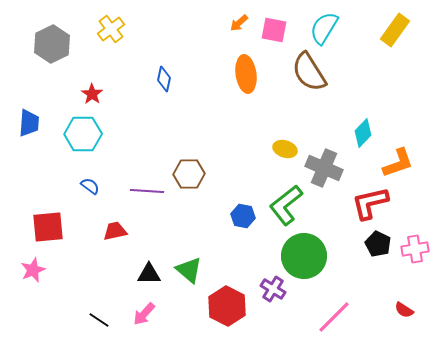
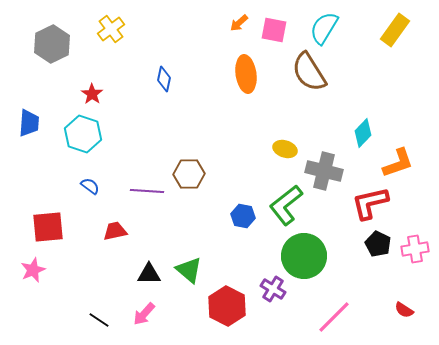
cyan hexagon: rotated 18 degrees clockwise
gray cross: moved 3 px down; rotated 9 degrees counterclockwise
